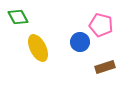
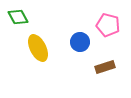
pink pentagon: moved 7 px right
